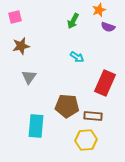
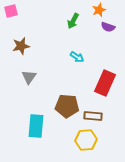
pink square: moved 4 px left, 6 px up
